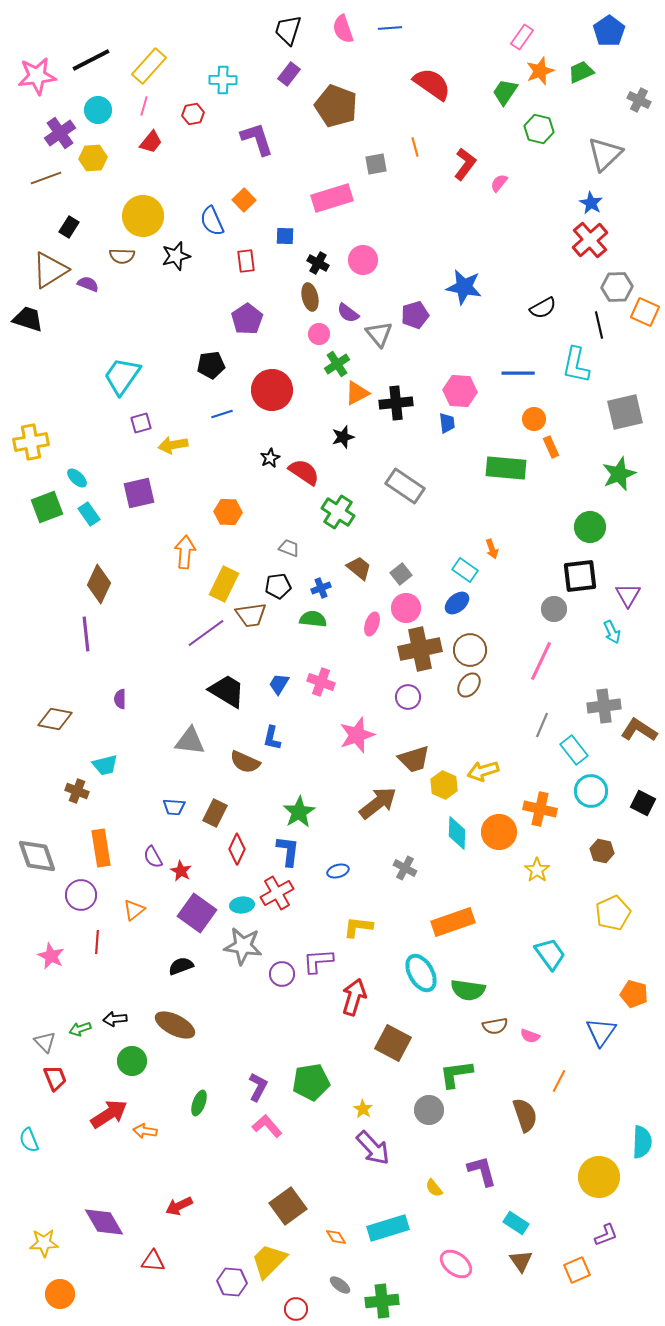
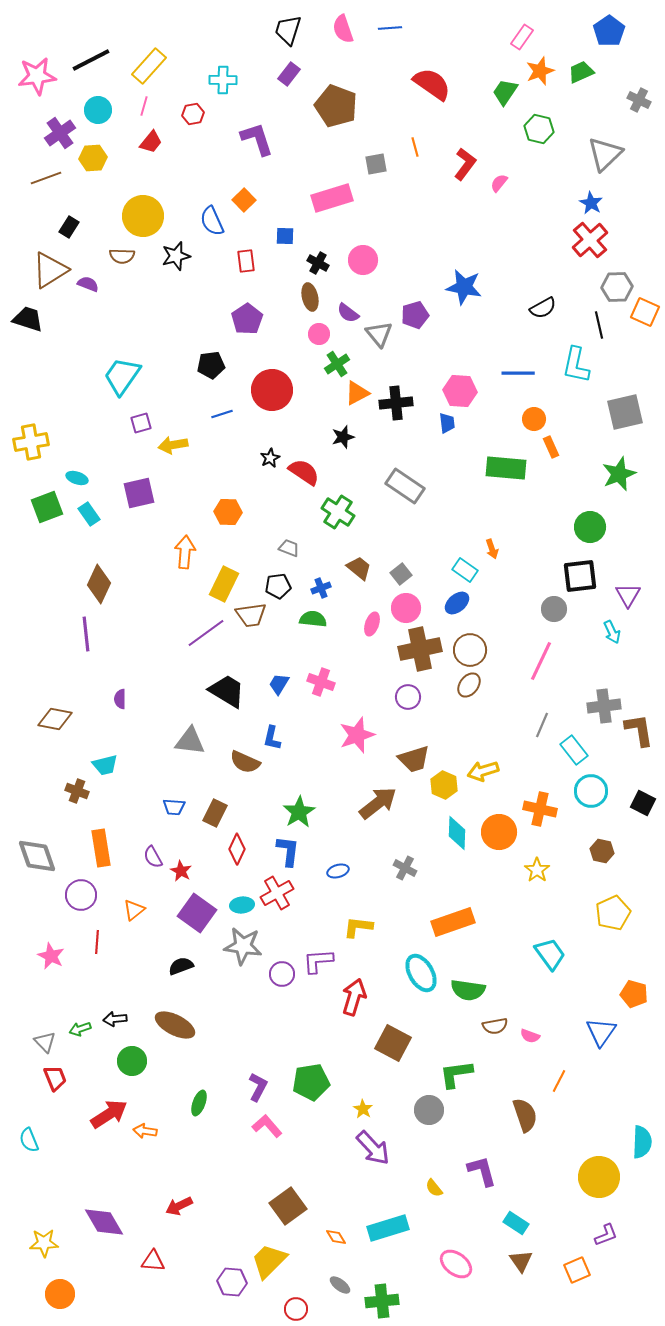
cyan ellipse at (77, 478): rotated 25 degrees counterclockwise
brown L-shape at (639, 730): rotated 48 degrees clockwise
